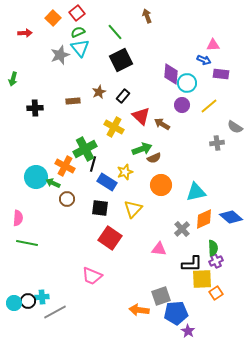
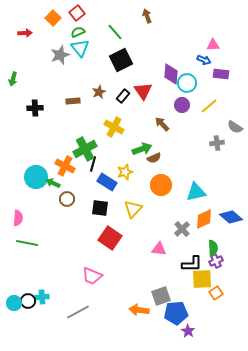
red triangle at (141, 116): moved 2 px right, 25 px up; rotated 12 degrees clockwise
brown arrow at (162, 124): rotated 14 degrees clockwise
gray line at (55, 312): moved 23 px right
